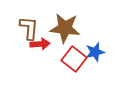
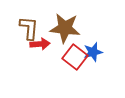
blue star: moved 2 px left
red square: moved 1 px right, 2 px up
